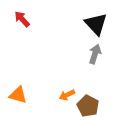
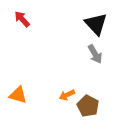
gray arrow: rotated 132 degrees clockwise
